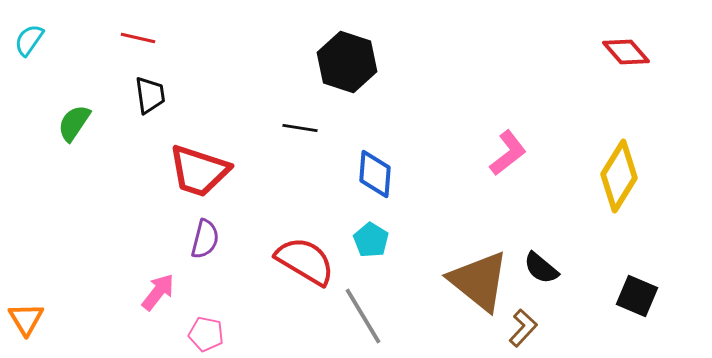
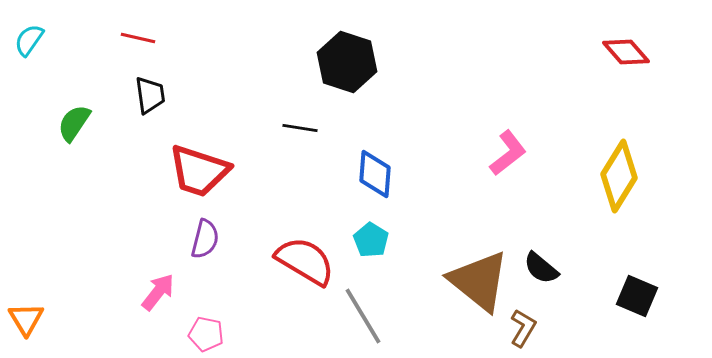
brown L-shape: rotated 12 degrees counterclockwise
